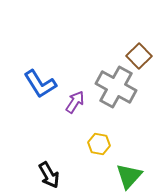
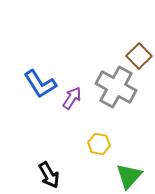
purple arrow: moved 3 px left, 4 px up
